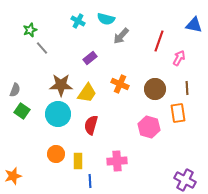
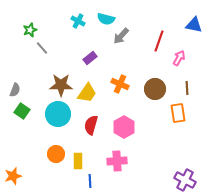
pink hexagon: moved 25 px left; rotated 15 degrees clockwise
